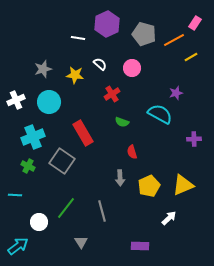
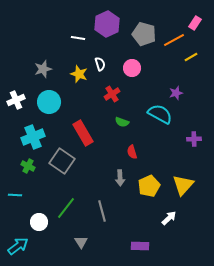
white semicircle: rotated 32 degrees clockwise
yellow star: moved 4 px right, 1 px up; rotated 12 degrees clockwise
yellow triangle: rotated 25 degrees counterclockwise
